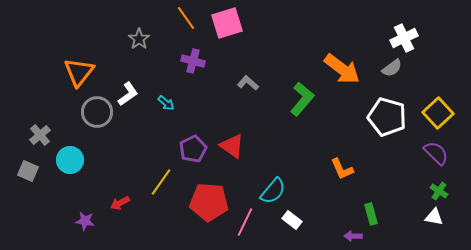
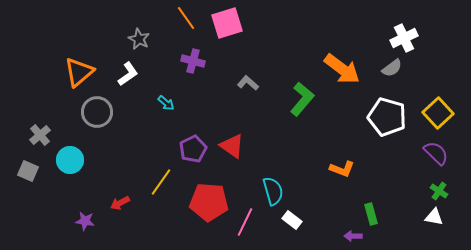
gray star: rotated 10 degrees counterclockwise
orange triangle: rotated 12 degrees clockwise
white L-shape: moved 20 px up
orange L-shape: rotated 45 degrees counterclockwise
cyan semicircle: rotated 56 degrees counterclockwise
